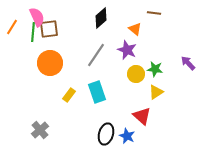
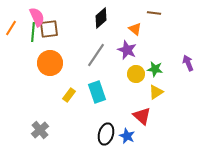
orange line: moved 1 px left, 1 px down
purple arrow: rotated 21 degrees clockwise
